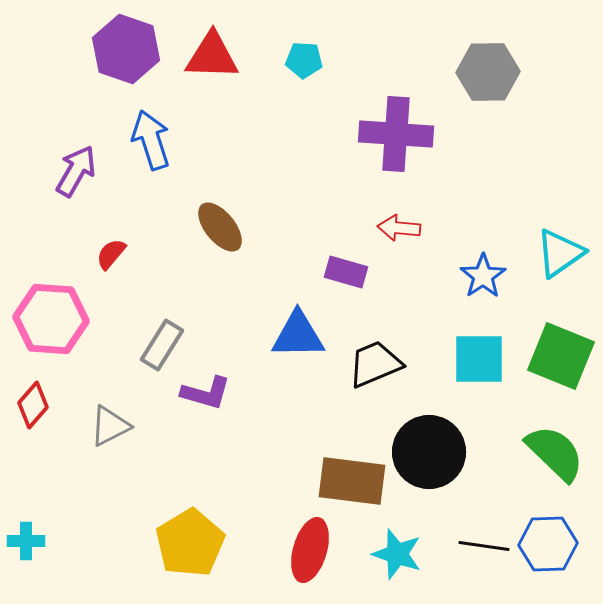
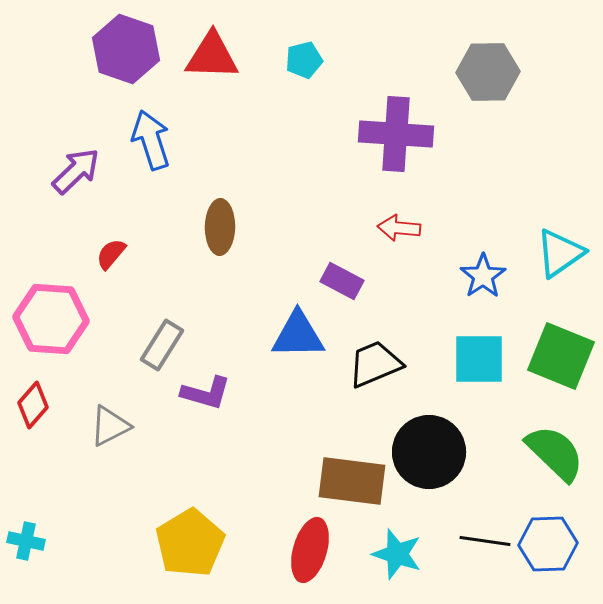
cyan pentagon: rotated 18 degrees counterclockwise
purple arrow: rotated 16 degrees clockwise
brown ellipse: rotated 40 degrees clockwise
purple rectangle: moved 4 px left, 9 px down; rotated 12 degrees clockwise
cyan cross: rotated 12 degrees clockwise
black line: moved 1 px right, 5 px up
